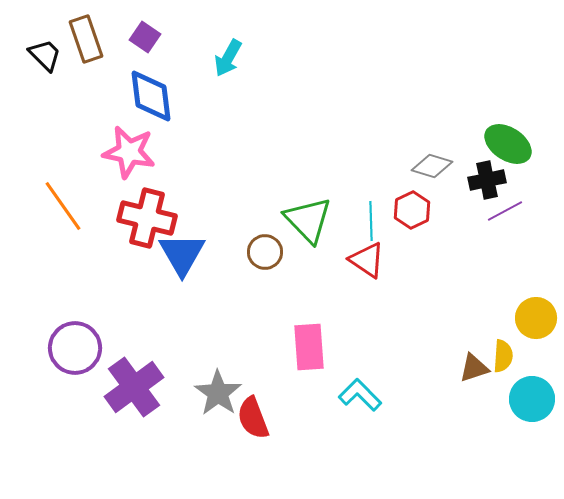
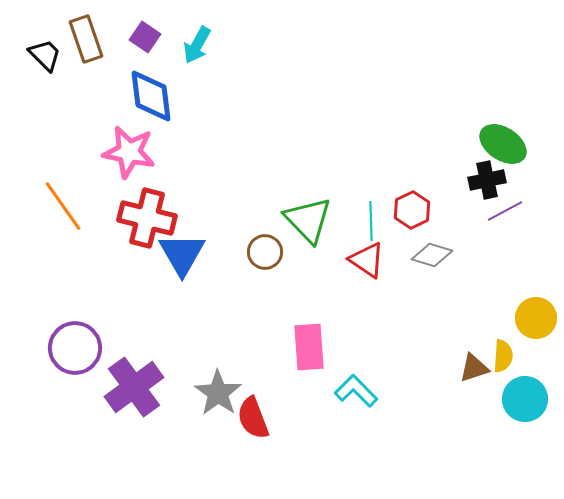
cyan arrow: moved 31 px left, 13 px up
green ellipse: moved 5 px left
gray diamond: moved 89 px down
cyan L-shape: moved 4 px left, 4 px up
cyan circle: moved 7 px left
